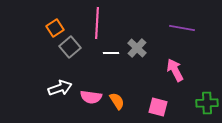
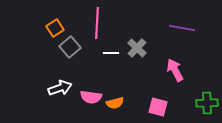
orange semicircle: moved 2 px left, 2 px down; rotated 108 degrees clockwise
